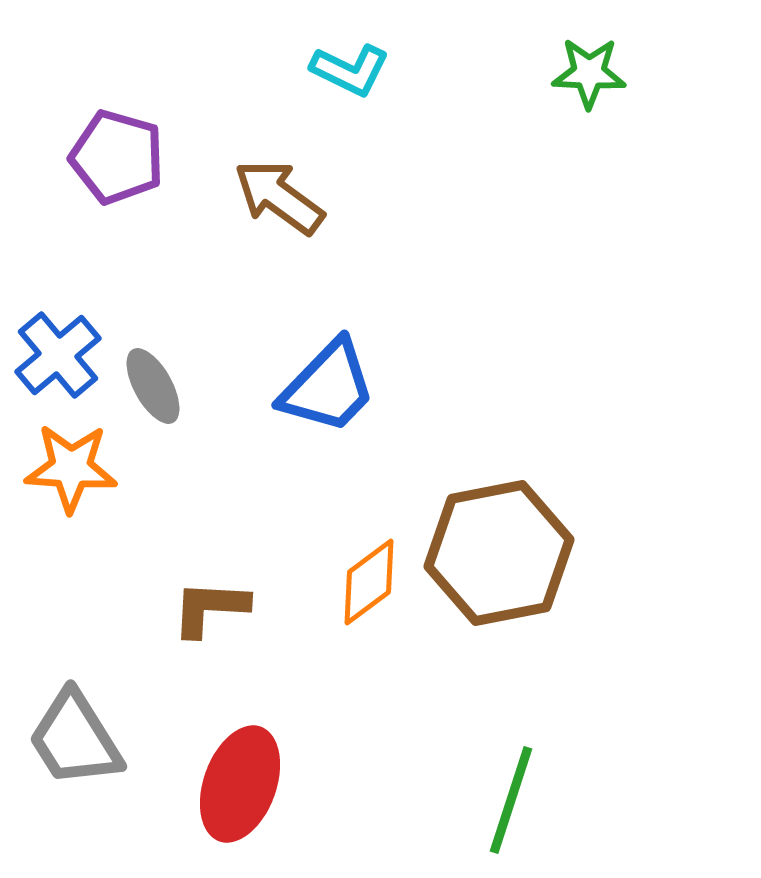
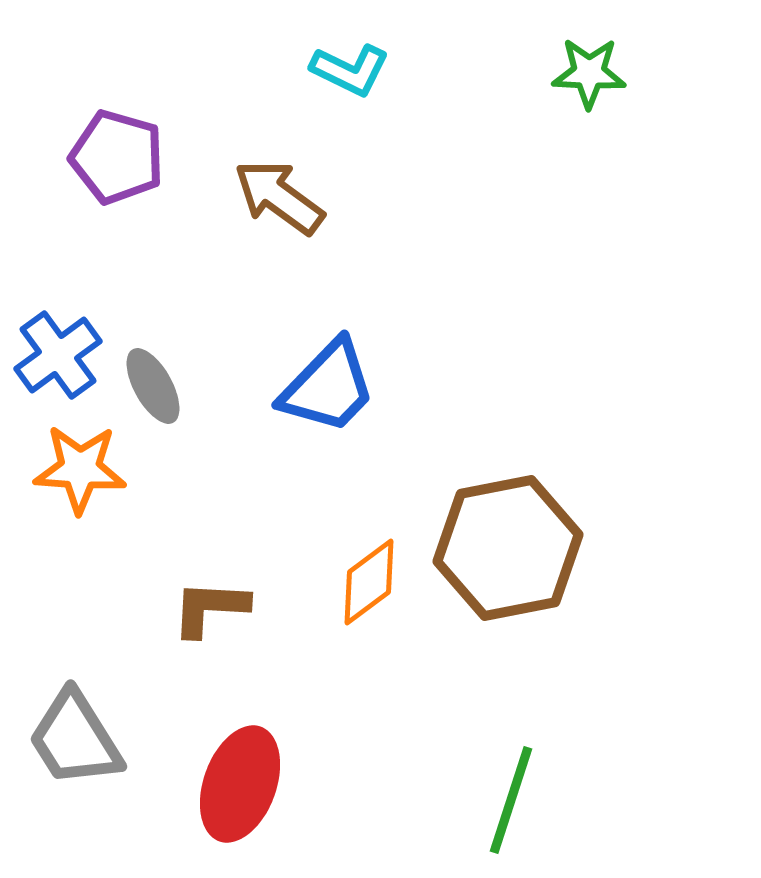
blue cross: rotated 4 degrees clockwise
orange star: moved 9 px right, 1 px down
brown hexagon: moved 9 px right, 5 px up
